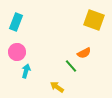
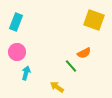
cyan arrow: moved 2 px down
